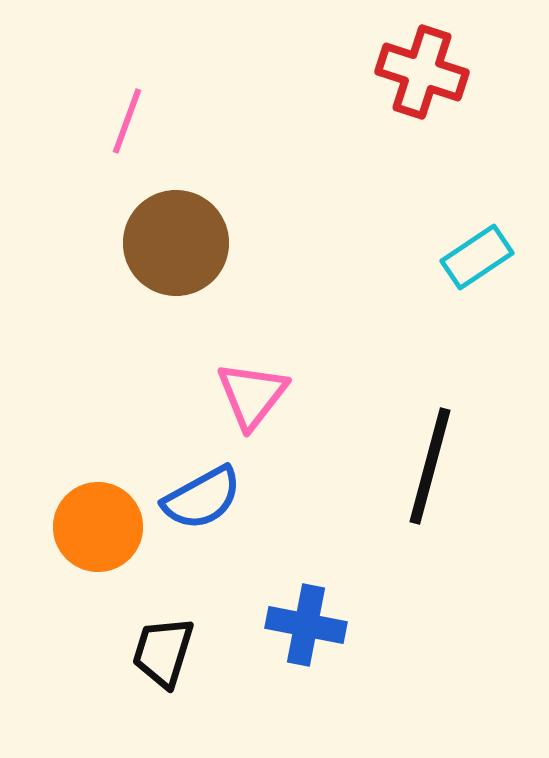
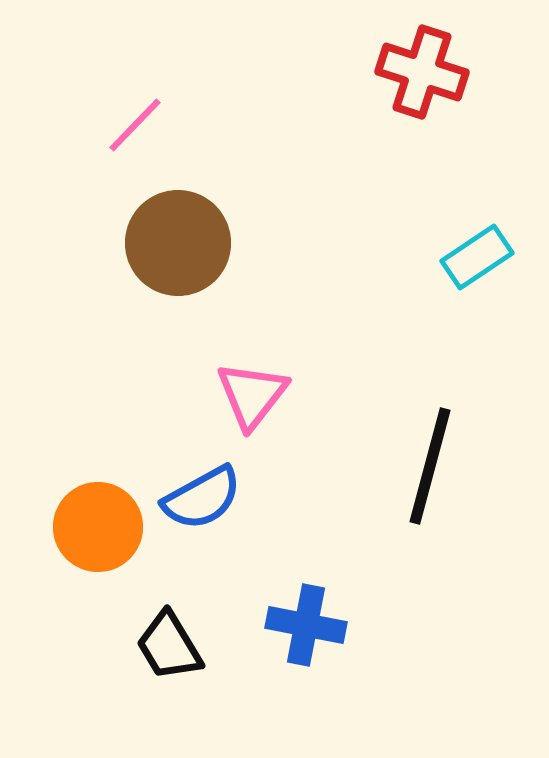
pink line: moved 8 px right, 4 px down; rotated 24 degrees clockwise
brown circle: moved 2 px right
black trapezoid: moved 6 px right, 6 px up; rotated 48 degrees counterclockwise
